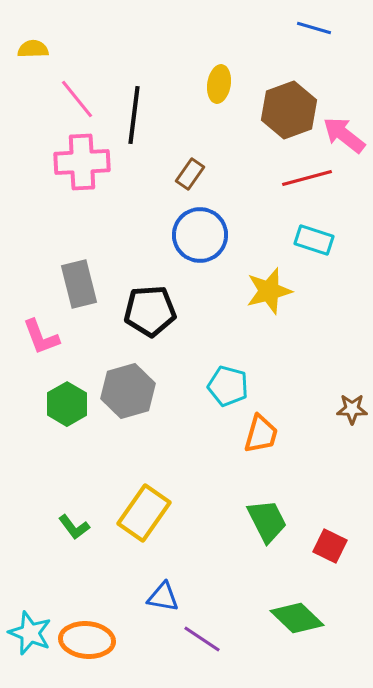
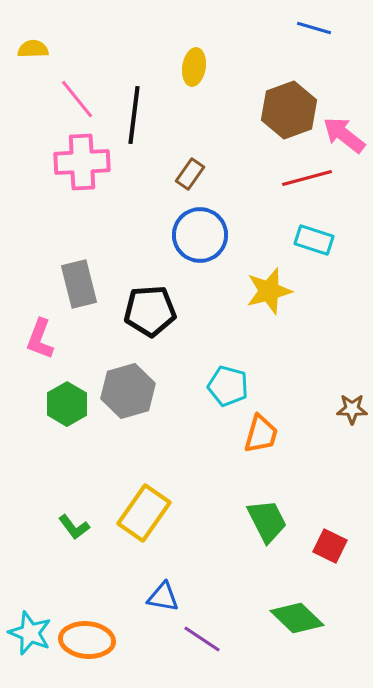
yellow ellipse: moved 25 px left, 17 px up
pink L-shape: moved 1 px left, 2 px down; rotated 42 degrees clockwise
